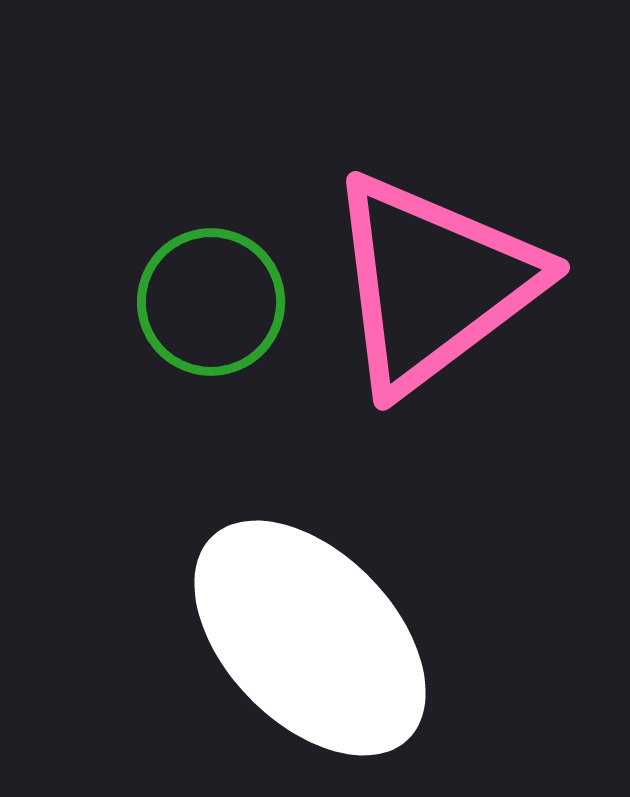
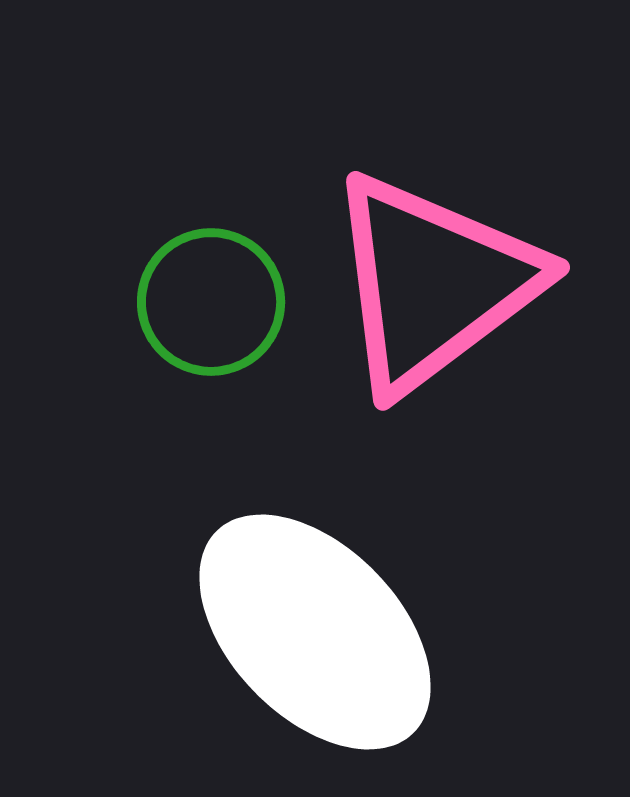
white ellipse: moved 5 px right, 6 px up
